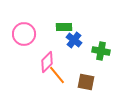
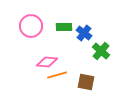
pink circle: moved 7 px right, 8 px up
blue cross: moved 10 px right, 7 px up
green cross: rotated 30 degrees clockwise
pink diamond: rotated 50 degrees clockwise
orange line: rotated 66 degrees counterclockwise
